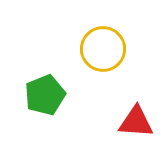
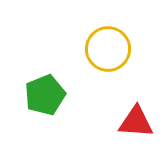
yellow circle: moved 5 px right
